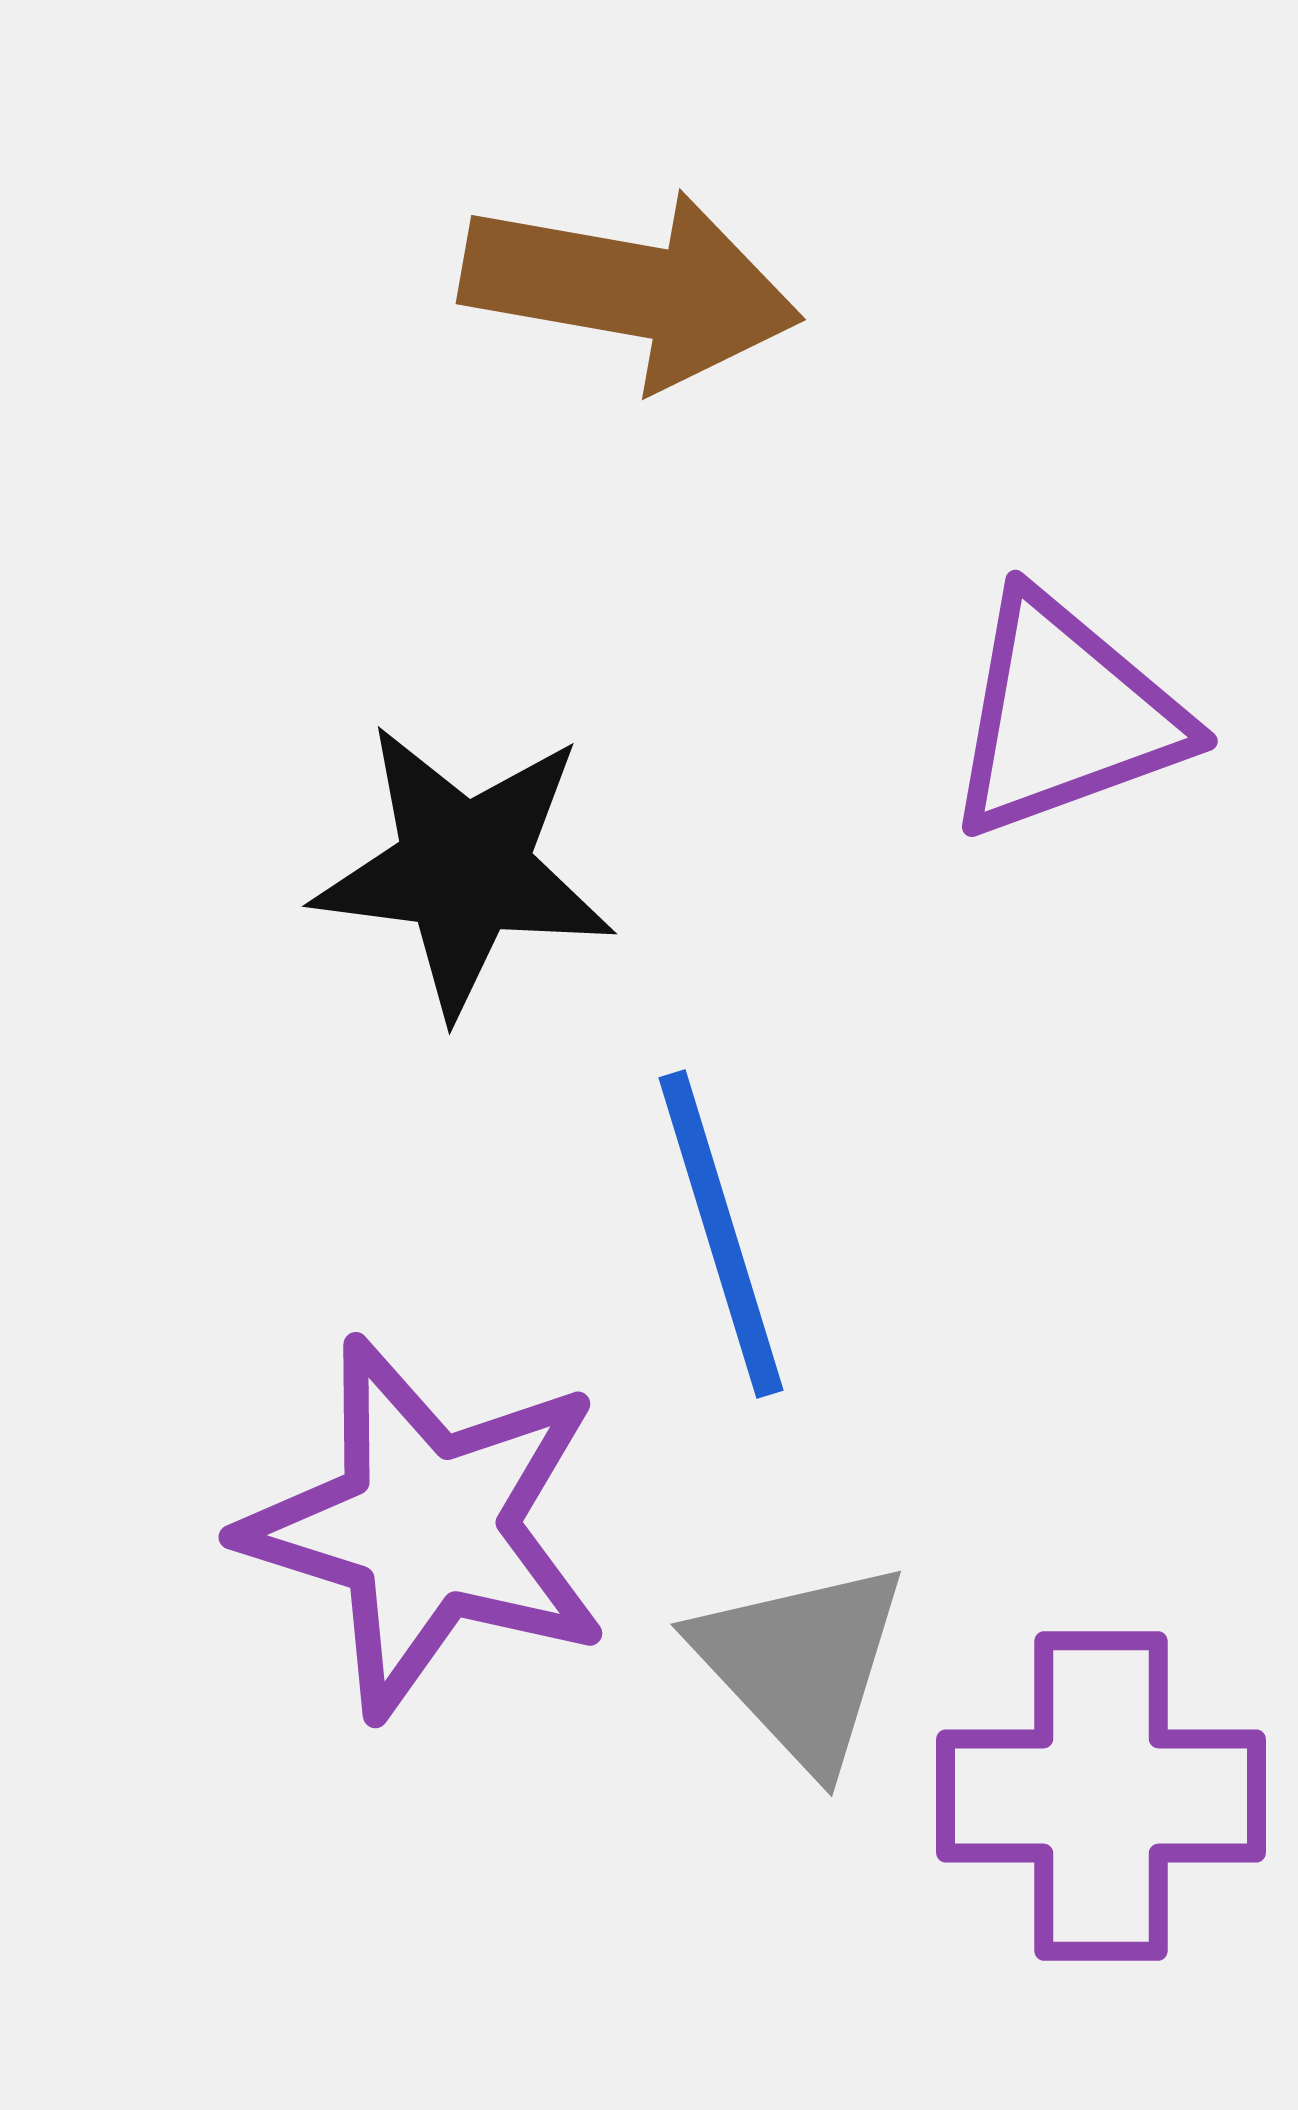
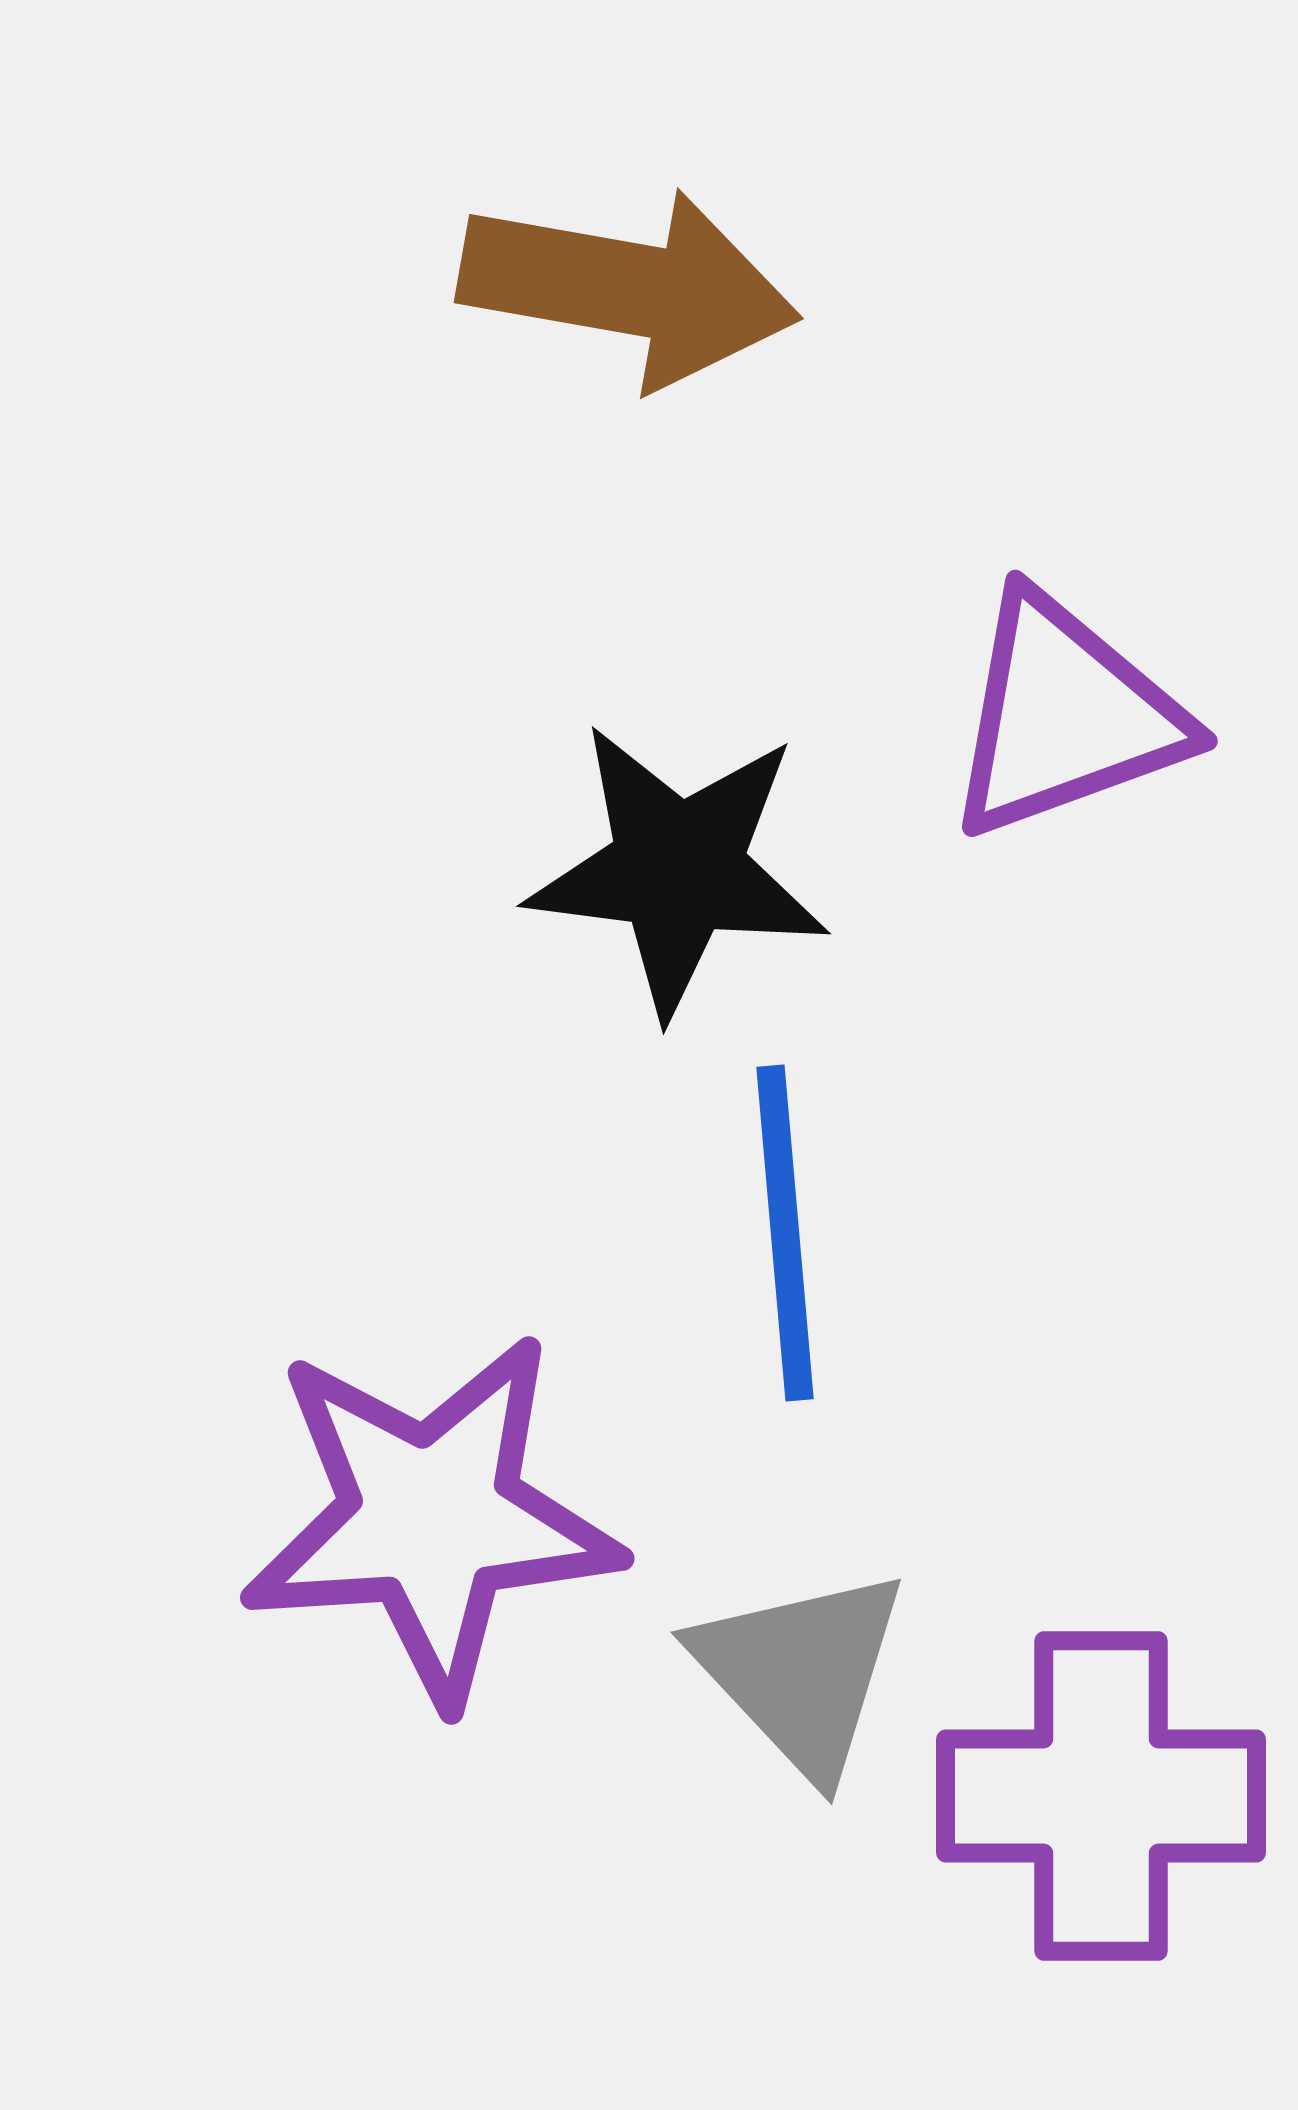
brown arrow: moved 2 px left, 1 px up
black star: moved 214 px right
blue line: moved 64 px right, 1 px up; rotated 12 degrees clockwise
purple star: moved 5 px right, 9 px up; rotated 21 degrees counterclockwise
gray triangle: moved 8 px down
